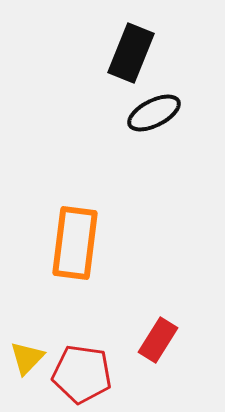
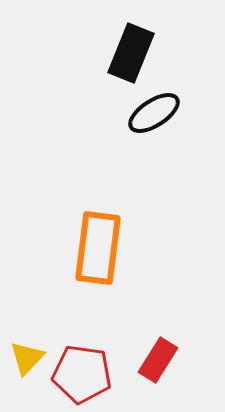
black ellipse: rotated 6 degrees counterclockwise
orange rectangle: moved 23 px right, 5 px down
red rectangle: moved 20 px down
